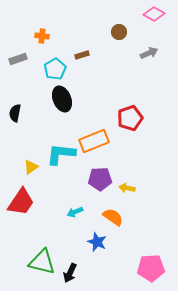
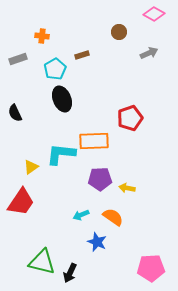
black semicircle: rotated 36 degrees counterclockwise
orange rectangle: rotated 20 degrees clockwise
cyan arrow: moved 6 px right, 3 px down
